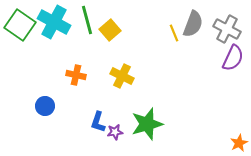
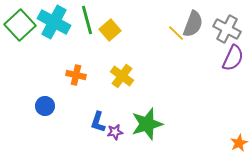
green square: rotated 12 degrees clockwise
yellow line: moved 2 px right; rotated 24 degrees counterclockwise
yellow cross: rotated 10 degrees clockwise
